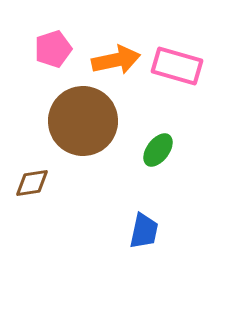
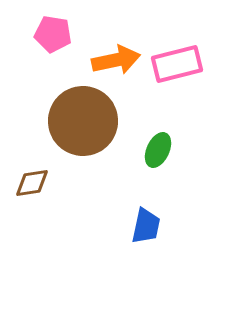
pink pentagon: moved 15 px up; rotated 27 degrees clockwise
pink rectangle: moved 2 px up; rotated 30 degrees counterclockwise
green ellipse: rotated 12 degrees counterclockwise
blue trapezoid: moved 2 px right, 5 px up
